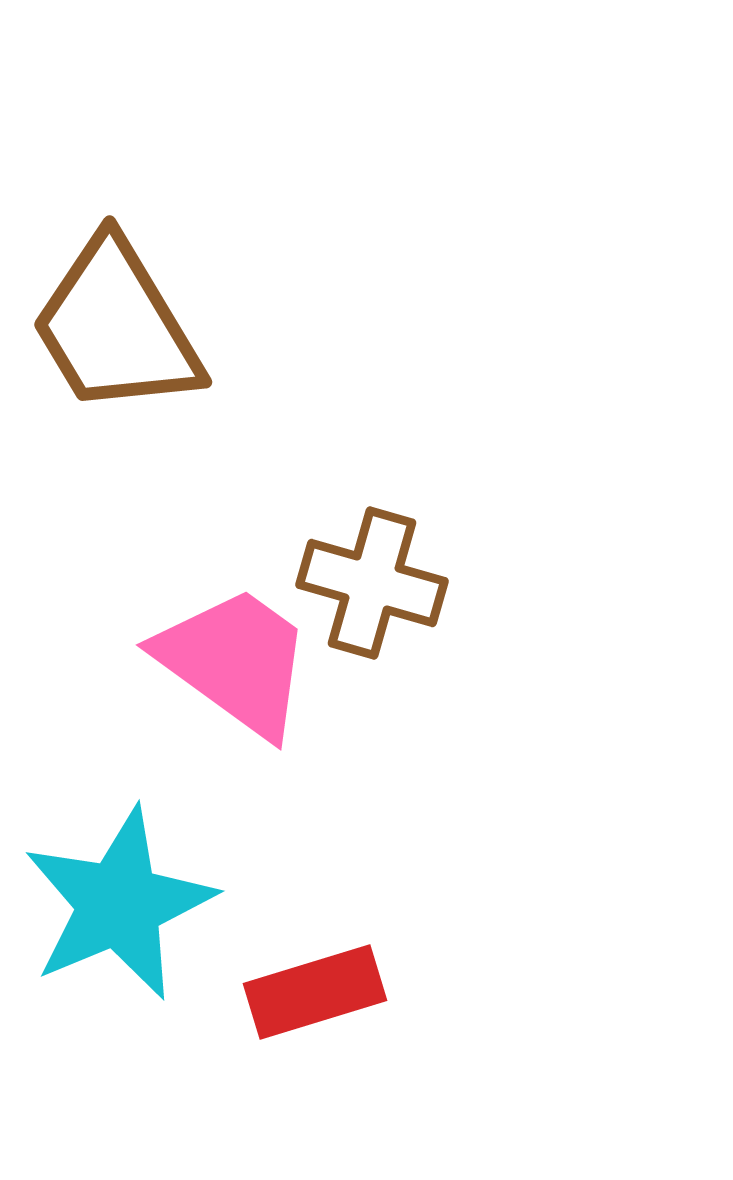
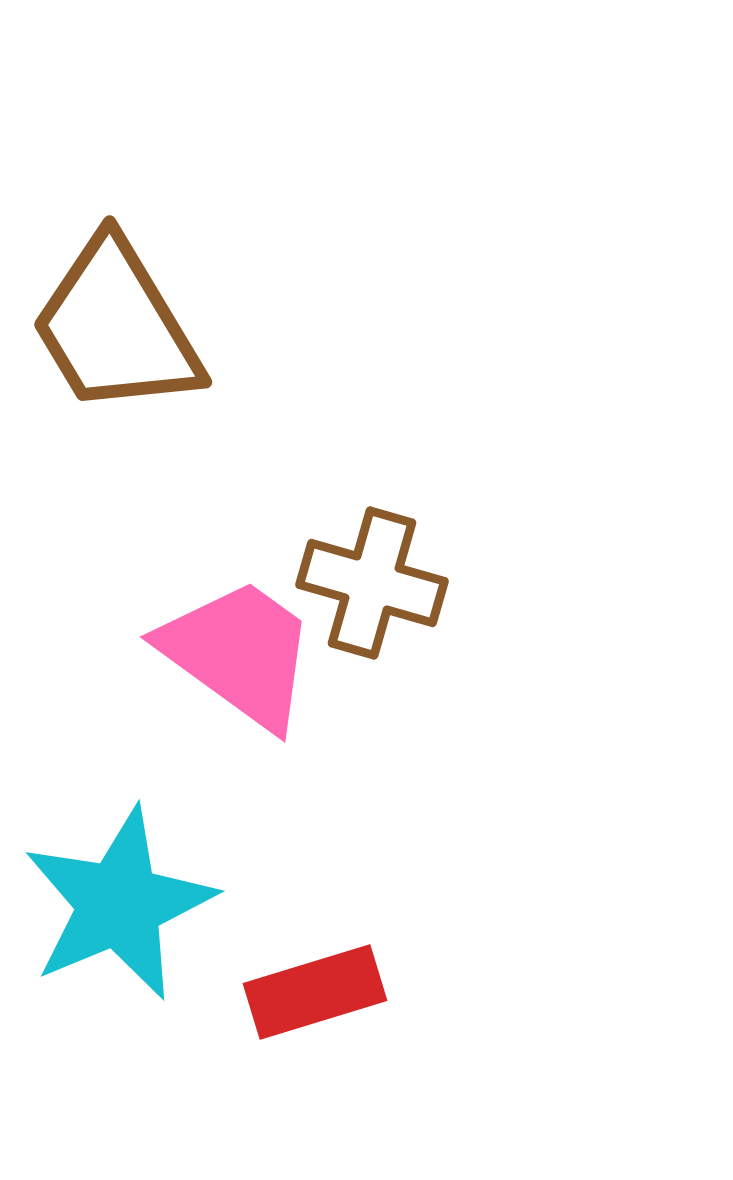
pink trapezoid: moved 4 px right, 8 px up
